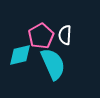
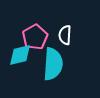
pink pentagon: moved 6 px left, 1 px down
cyan semicircle: rotated 28 degrees clockwise
